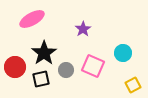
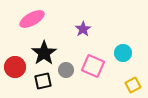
black square: moved 2 px right, 2 px down
